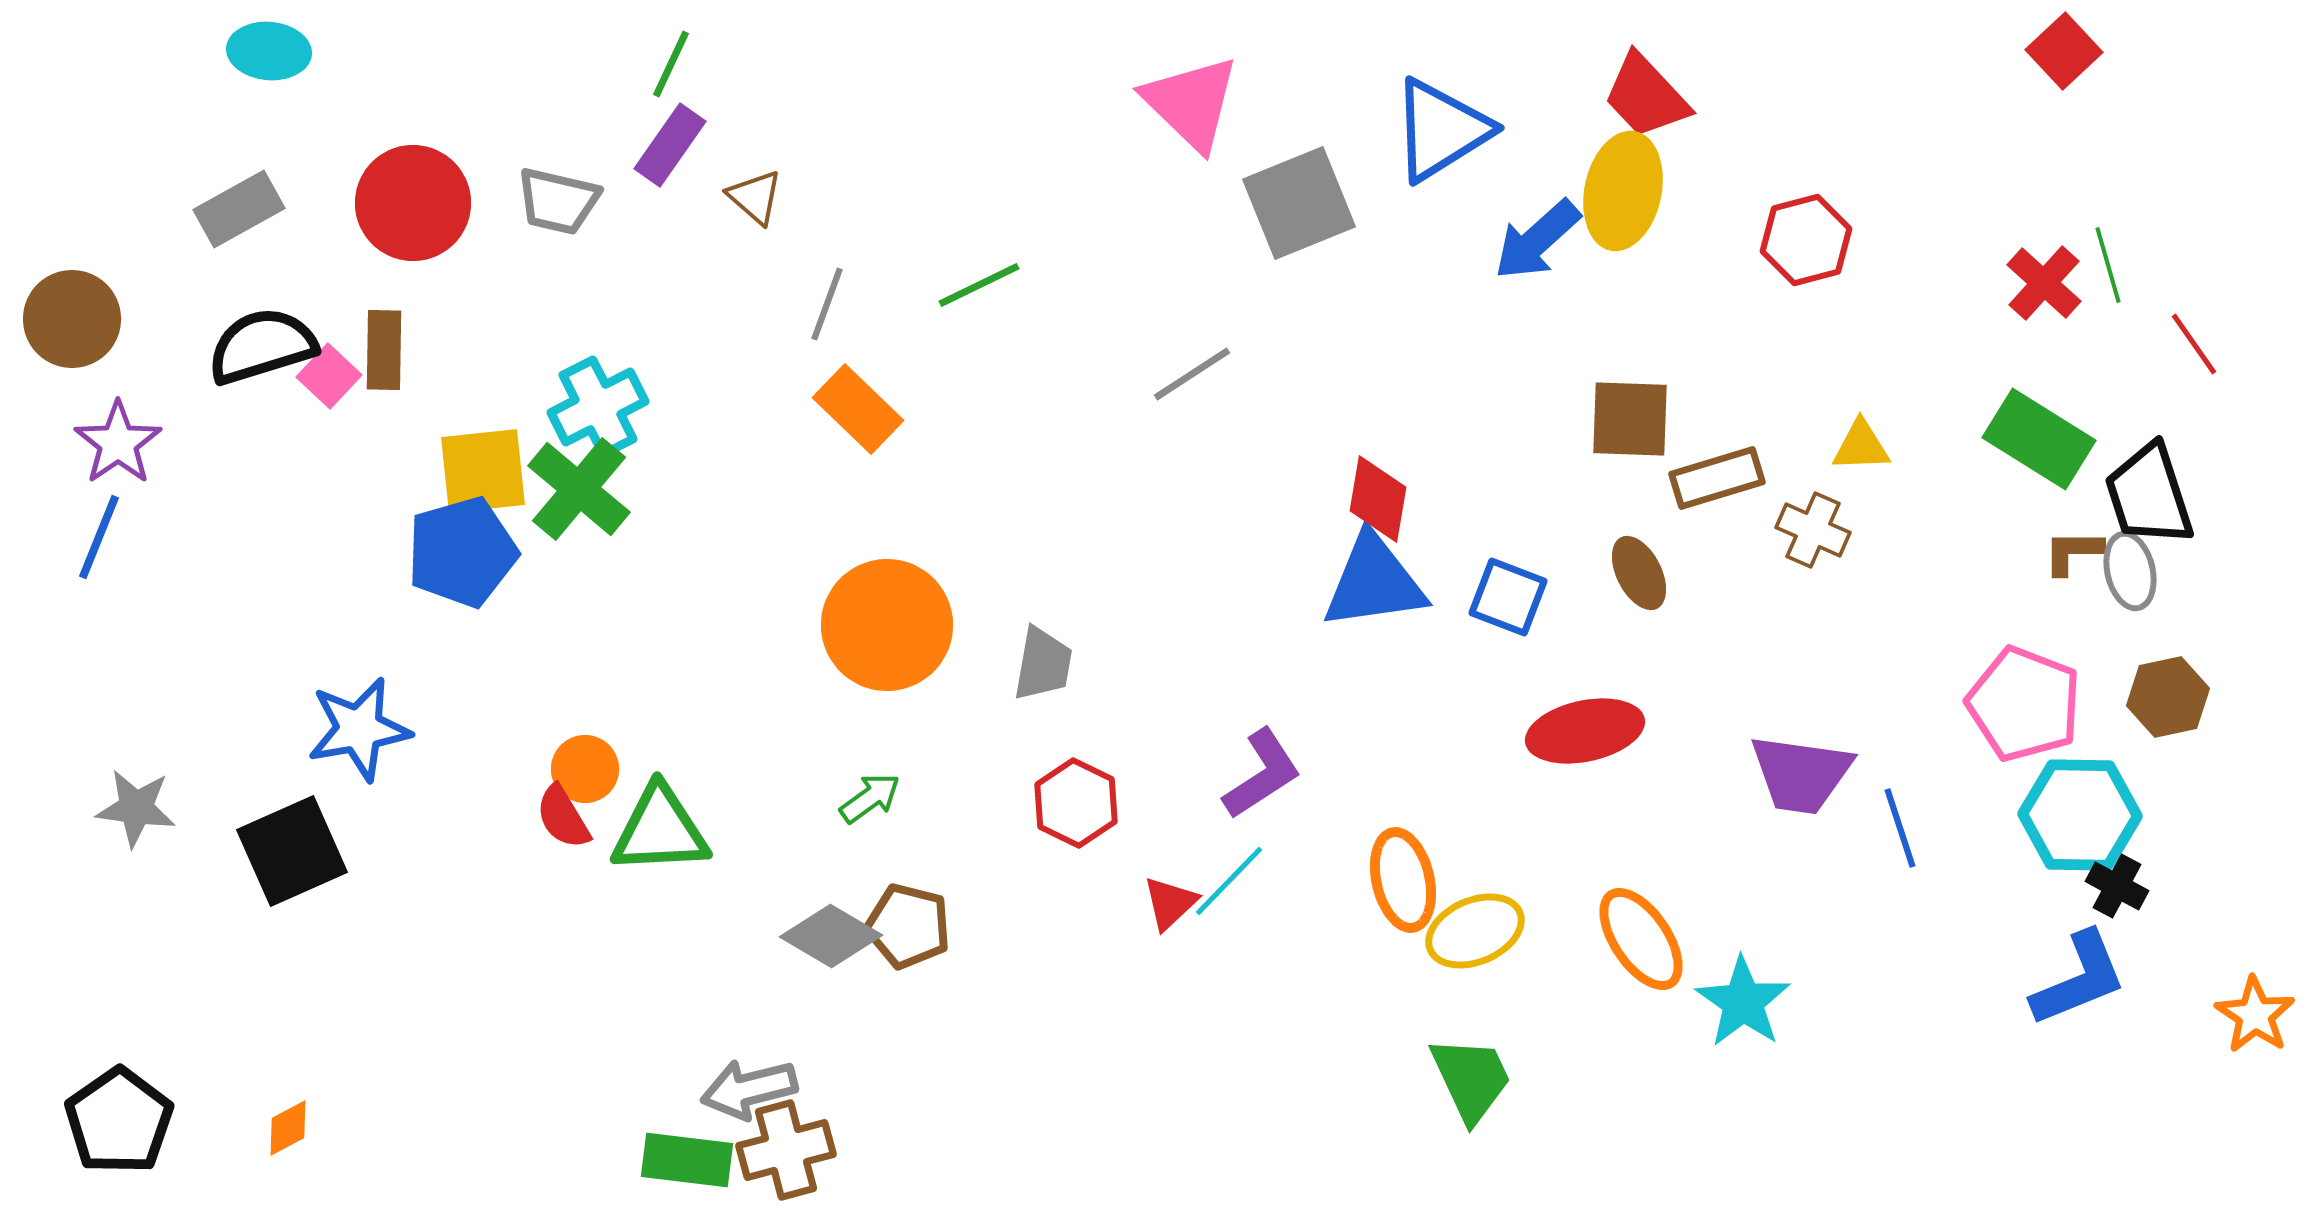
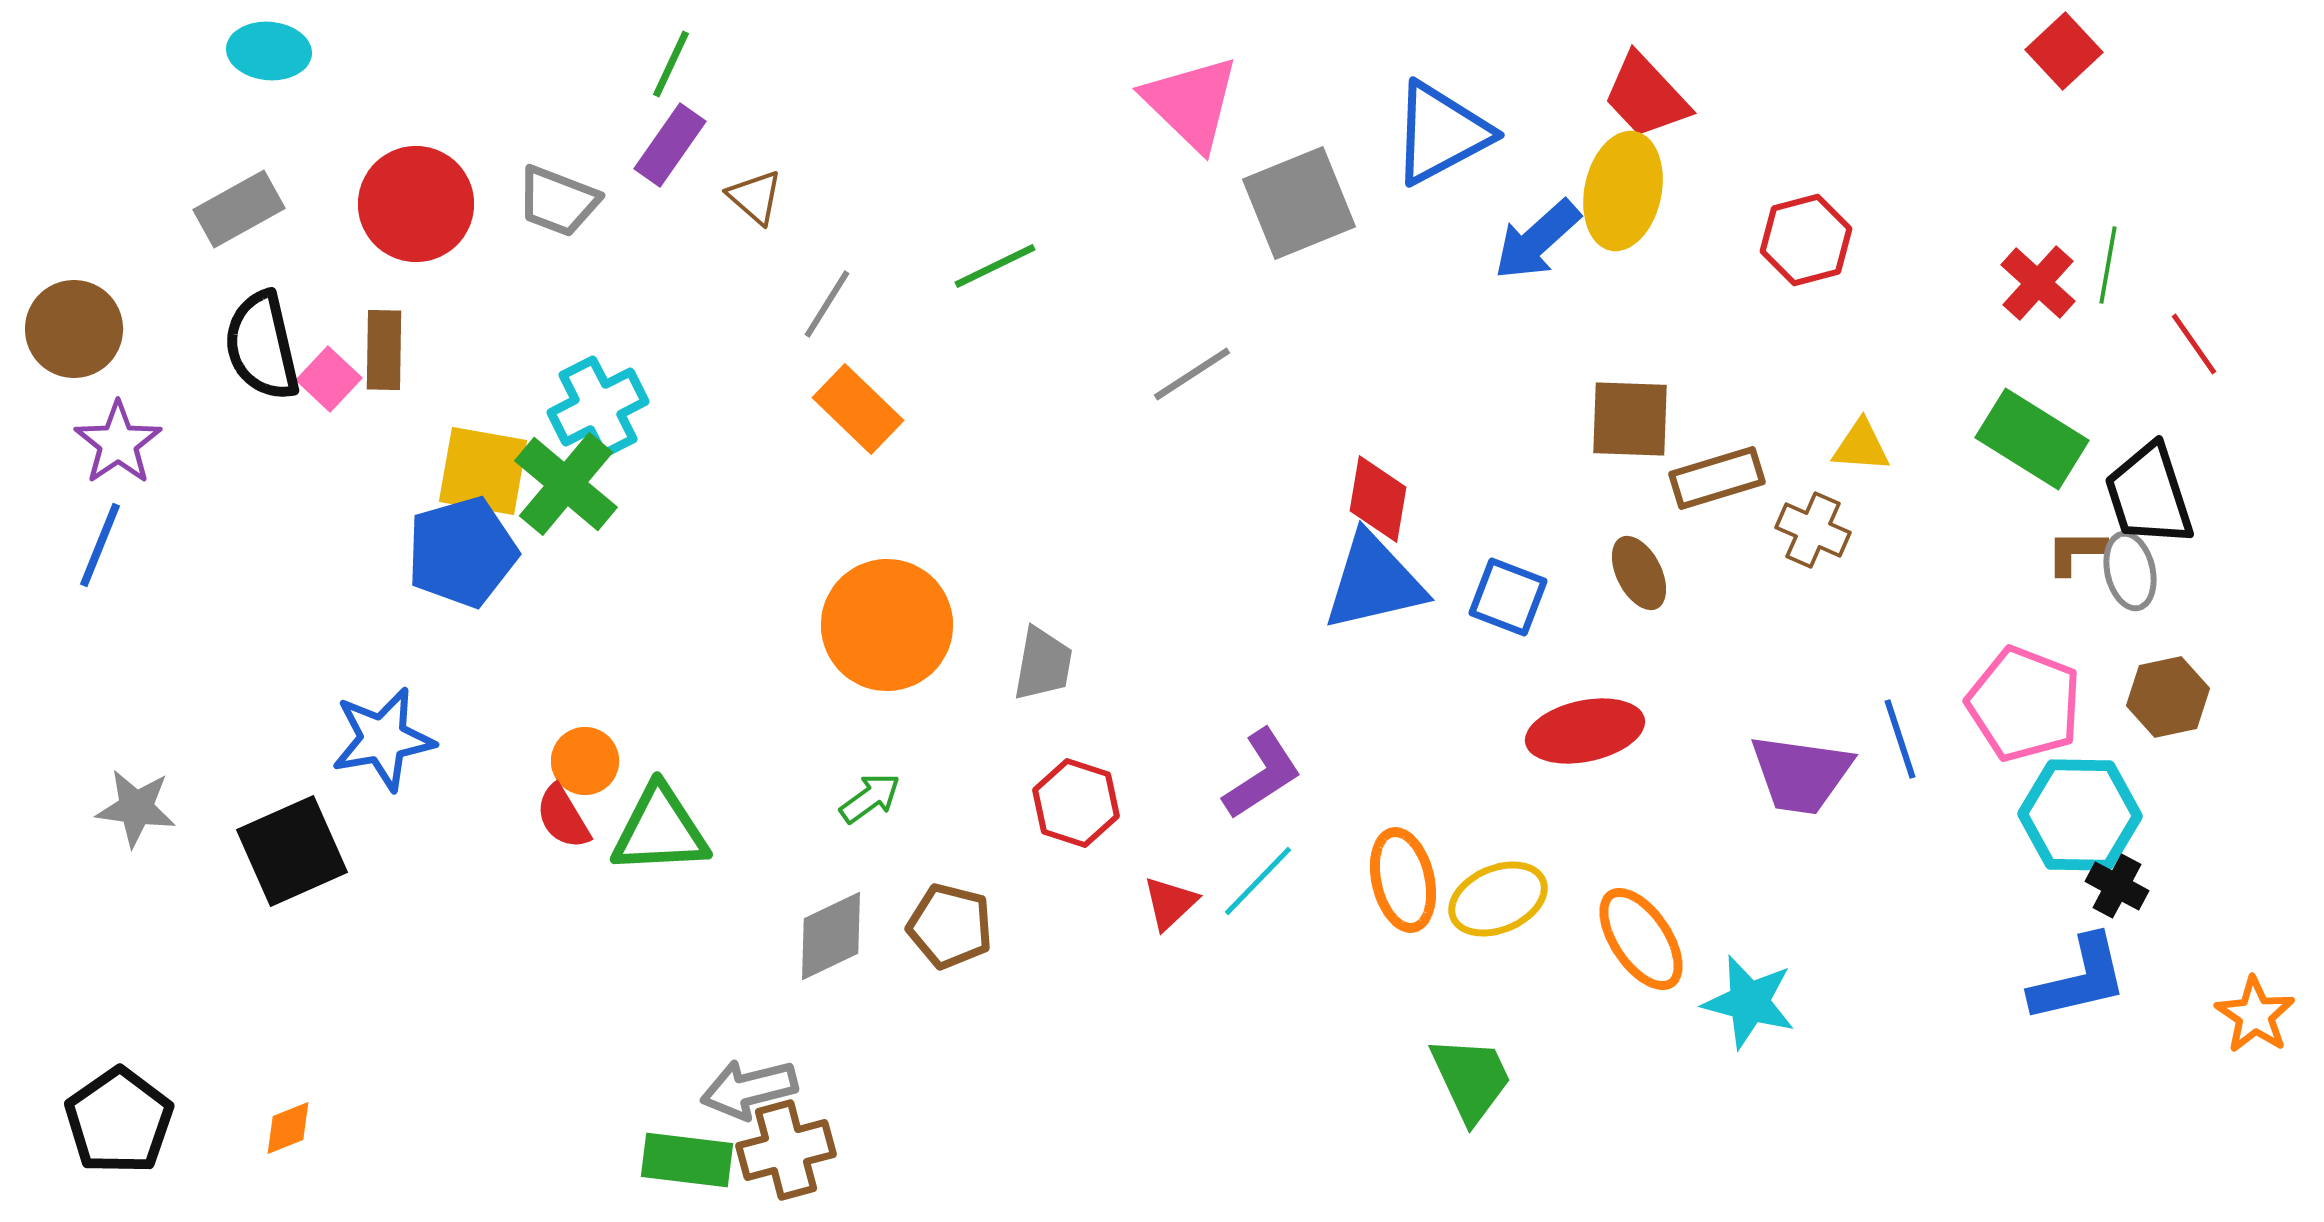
blue triangle at (1441, 130): moved 3 px down; rotated 4 degrees clockwise
gray trapezoid at (558, 201): rotated 8 degrees clockwise
red circle at (413, 203): moved 3 px right, 1 px down
green line at (2108, 265): rotated 26 degrees clockwise
red cross at (2044, 283): moved 6 px left
green line at (979, 285): moved 16 px right, 19 px up
gray line at (827, 304): rotated 12 degrees clockwise
brown circle at (72, 319): moved 2 px right, 10 px down
black semicircle at (262, 346): rotated 86 degrees counterclockwise
pink square at (329, 376): moved 3 px down
green rectangle at (2039, 439): moved 7 px left
yellow triangle at (1861, 446): rotated 6 degrees clockwise
yellow square at (483, 471): rotated 16 degrees clockwise
green cross at (579, 489): moved 13 px left, 5 px up
blue line at (99, 537): moved 1 px right, 8 px down
brown L-shape at (2073, 552): moved 3 px right
blue triangle at (1374, 582): rotated 5 degrees counterclockwise
blue star at (359, 729): moved 24 px right, 10 px down
orange circle at (585, 769): moved 8 px up
red hexagon at (1076, 803): rotated 8 degrees counterclockwise
blue line at (1900, 828): moved 89 px up
cyan line at (1229, 881): moved 29 px right
brown pentagon at (908, 926): moved 42 px right
yellow ellipse at (1475, 931): moved 23 px right, 32 px up
gray diamond at (831, 936): rotated 56 degrees counterclockwise
blue L-shape at (2079, 979): rotated 9 degrees clockwise
cyan star at (1743, 1002): moved 6 px right; rotated 20 degrees counterclockwise
orange diamond at (288, 1128): rotated 6 degrees clockwise
